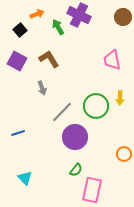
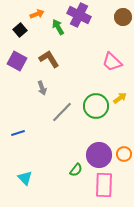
pink trapezoid: moved 2 px down; rotated 35 degrees counterclockwise
yellow arrow: rotated 128 degrees counterclockwise
purple circle: moved 24 px right, 18 px down
pink rectangle: moved 12 px right, 5 px up; rotated 10 degrees counterclockwise
